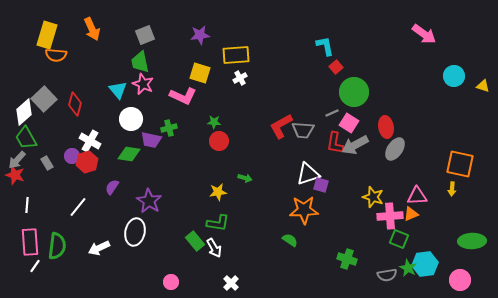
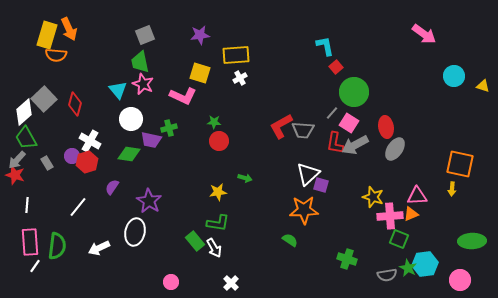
orange arrow at (92, 29): moved 23 px left
gray line at (332, 113): rotated 24 degrees counterclockwise
white triangle at (308, 174): rotated 25 degrees counterclockwise
